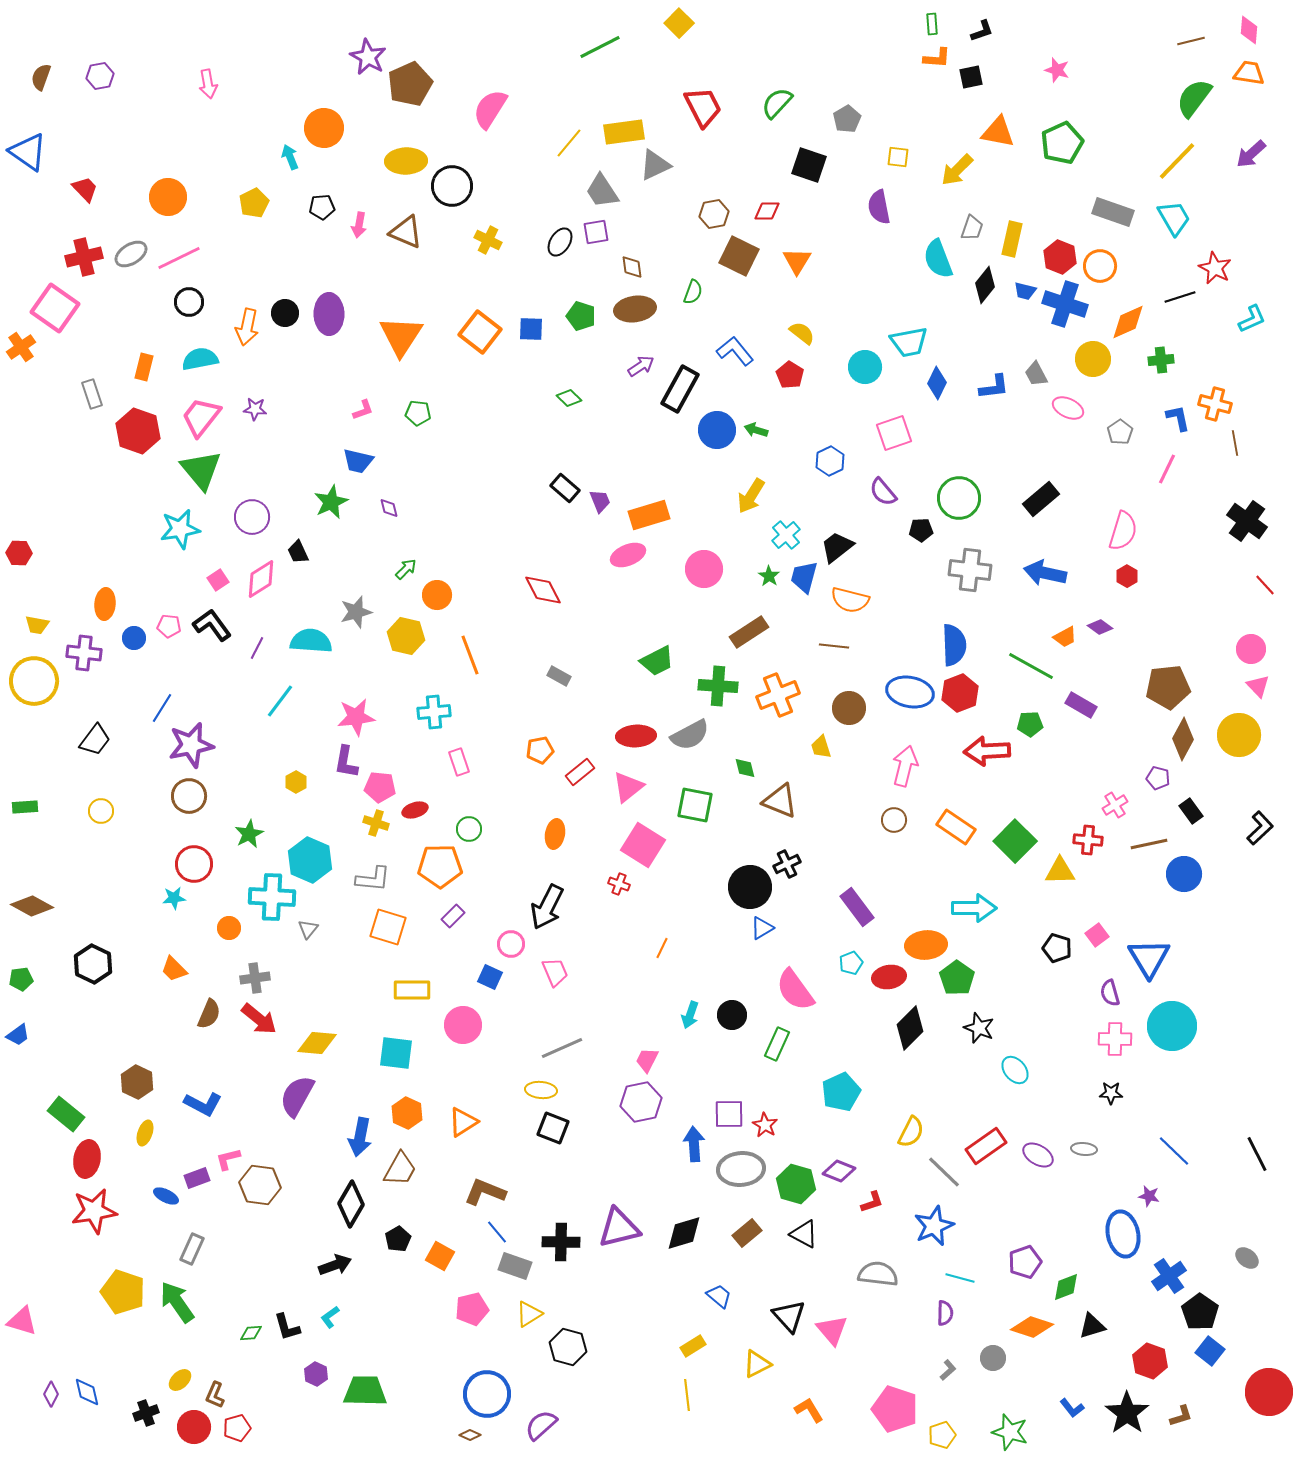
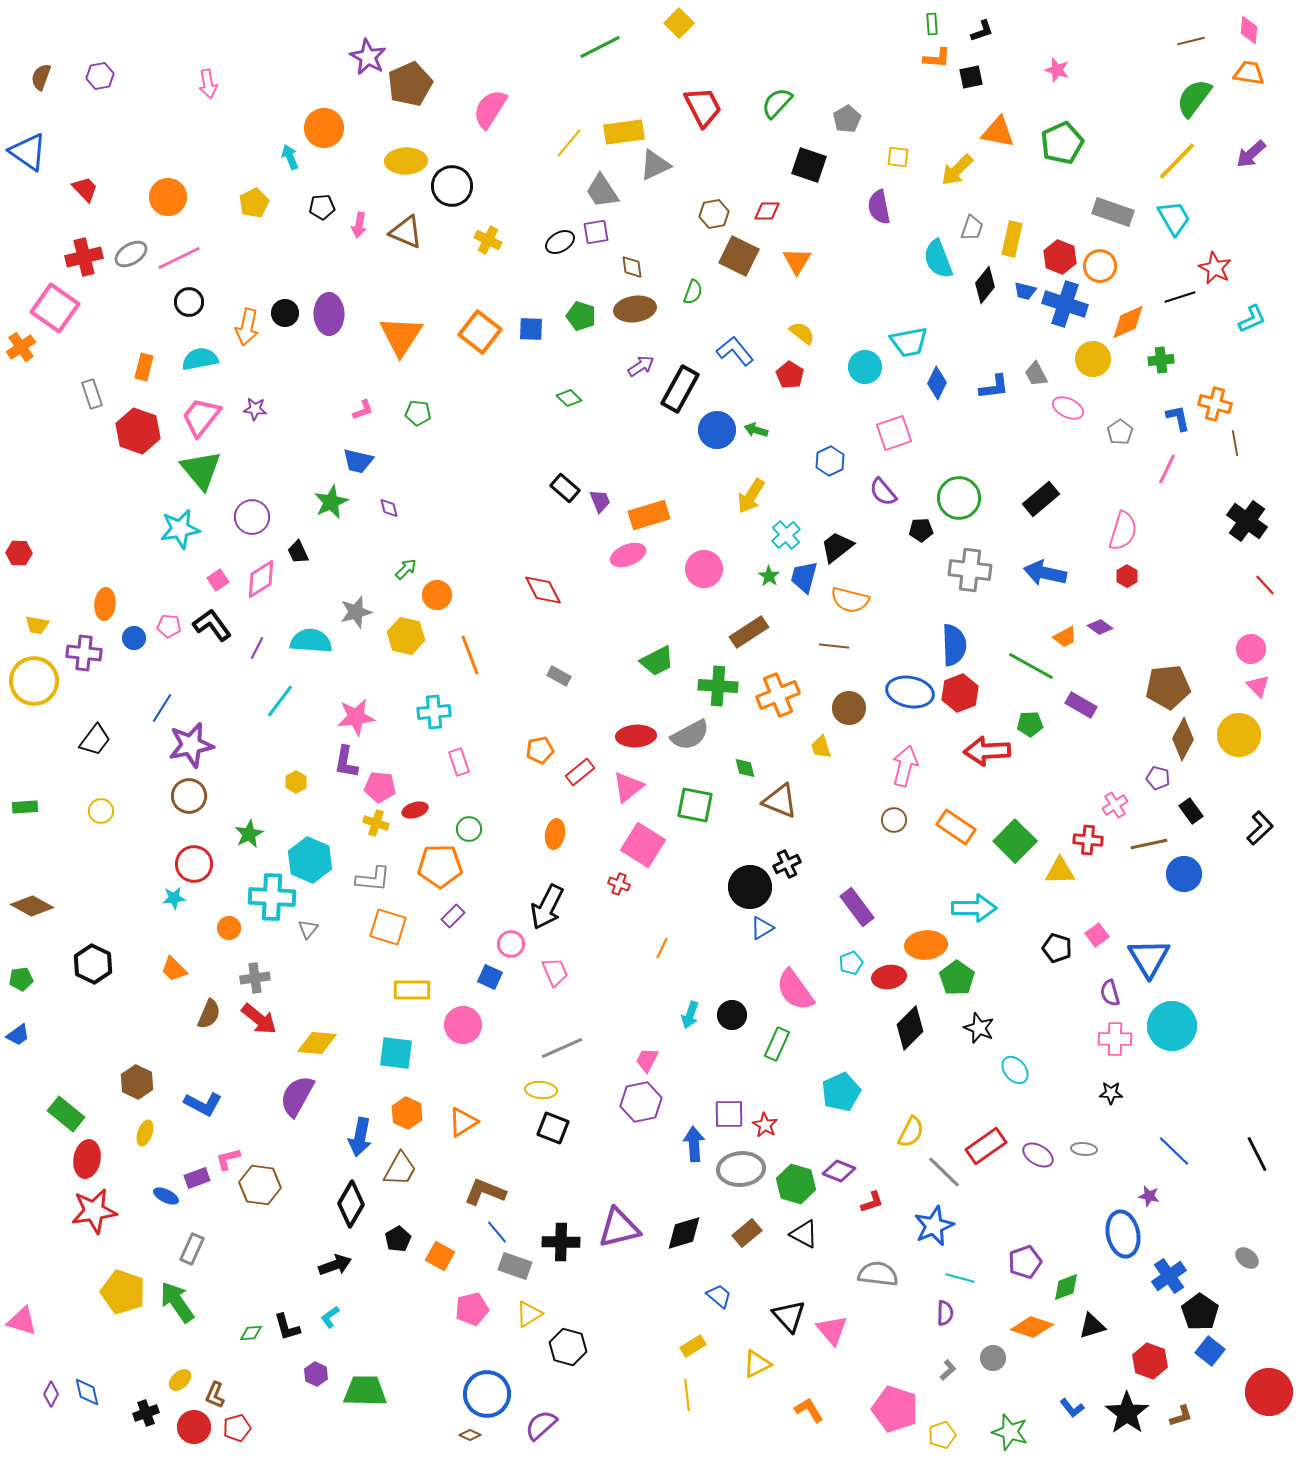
black ellipse at (560, 242): rotated 28 degrees clockwise
